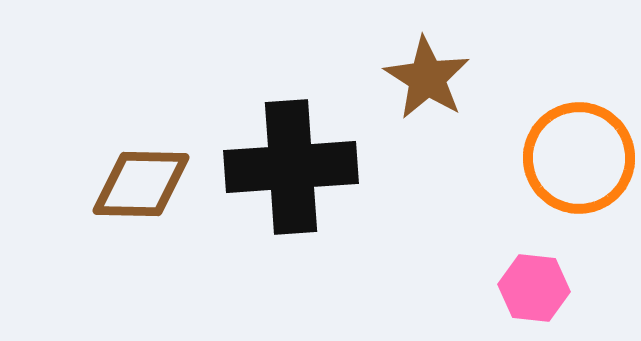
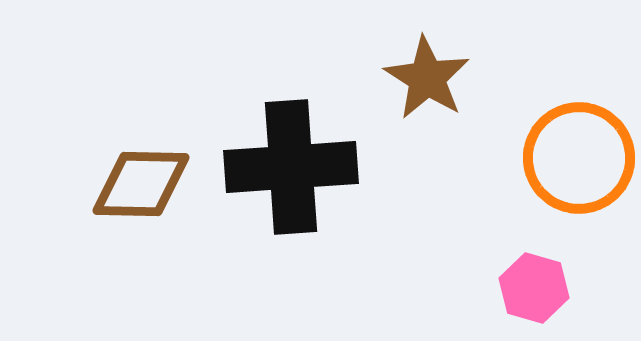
pink hexagon: rotated 10 degrees clockwise
